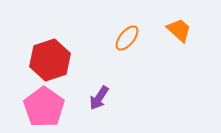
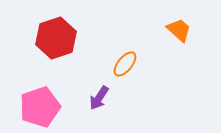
orange ellipse: moved 2 px left, 26 px down
red hexagon: moved 6 px right, 22 px up
pink pentagon: moved 4 px left; rotated 18 degrees clockwise
